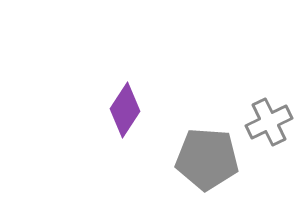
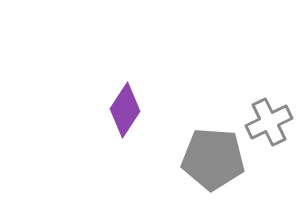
gray pentagon: moved 6 px right
